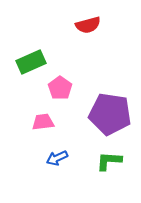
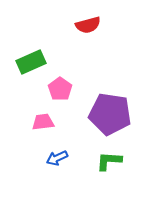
pink pentagon: moved 1 px down
